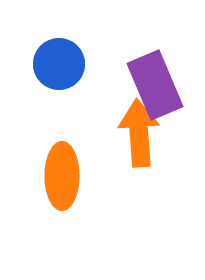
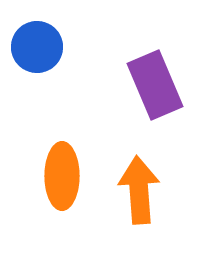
blue circle: moved 22 px left, 17 px up
orange arrow: moved 57 px down
